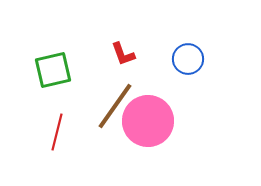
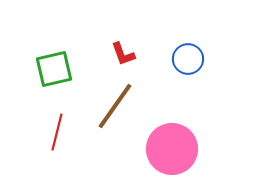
green square: moved 1 px right, 1 px up
pink circle: moved 24 px right, 28 px down
